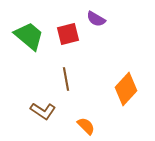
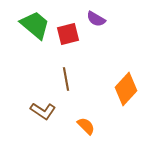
green trapezoid: moved 6 px right, 11 px up
